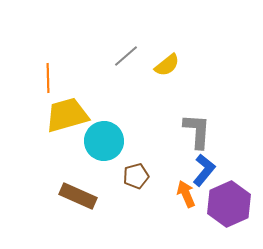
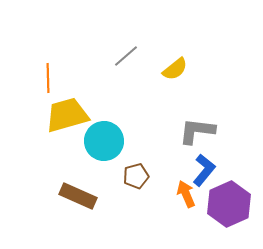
yellow semicircle: moved 8 px right, 4 px down
gray L-shape: rotated 87 degrees counterclockwise
